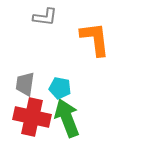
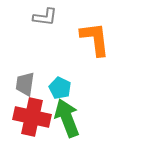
cyan pentagon: rotated 15 degrees clockwise
